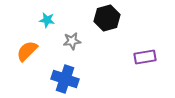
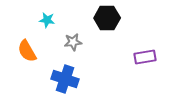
black hexagon: rotated 15 degrees clockwise
gray star: moved 1 px right, 1 px down
orange semicircle: rotated 75 degrees counterclockwise
